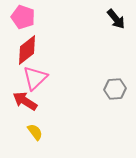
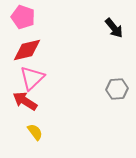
black arrow: moved 2 px left, 9 px down
red diamond: rotated 24 degrees clockwise
pink triangle: moved 3 px left
gray hexagon: moved 2 px right
